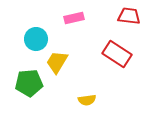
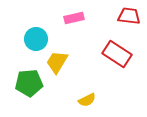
yellow semicircle: rotated 18 degrees counterclockwise
